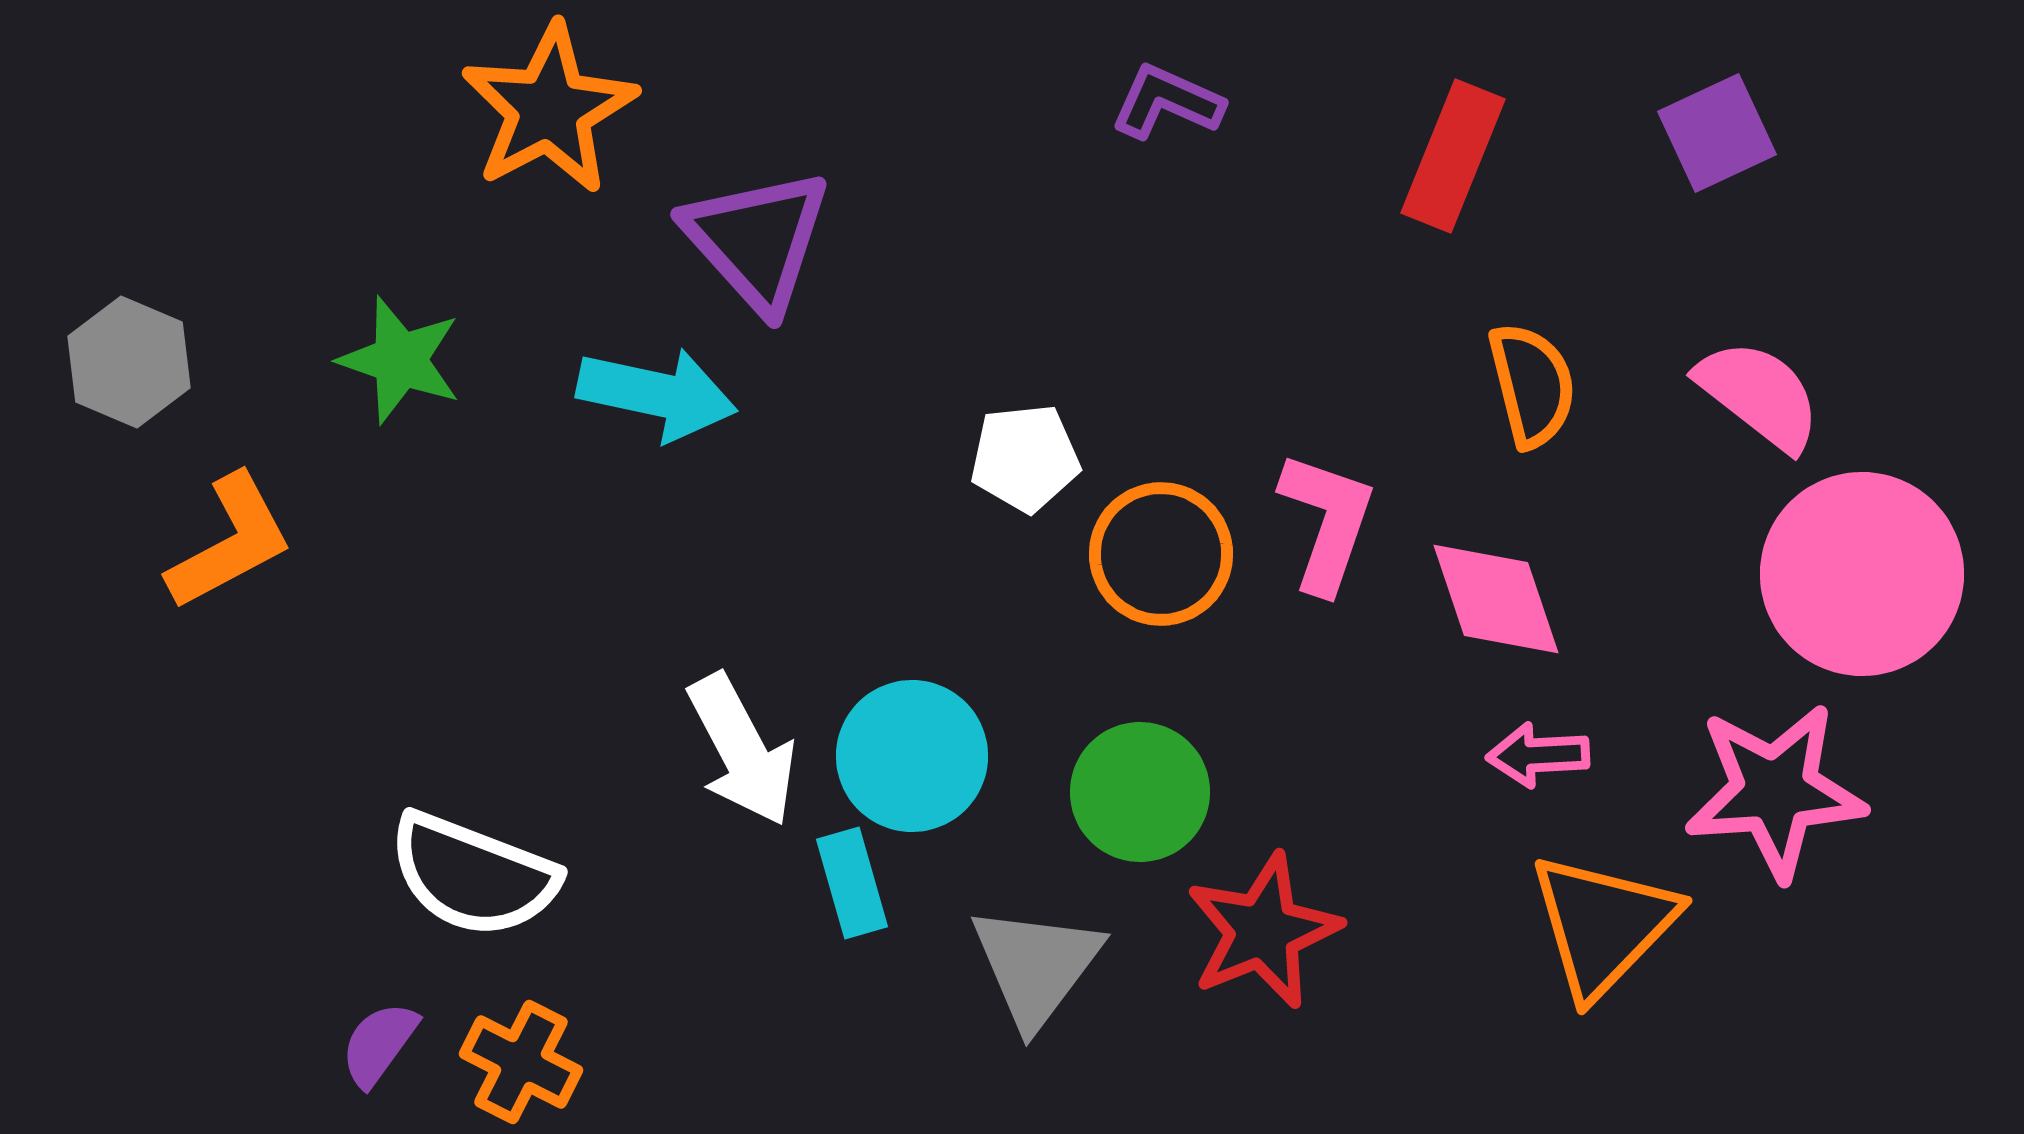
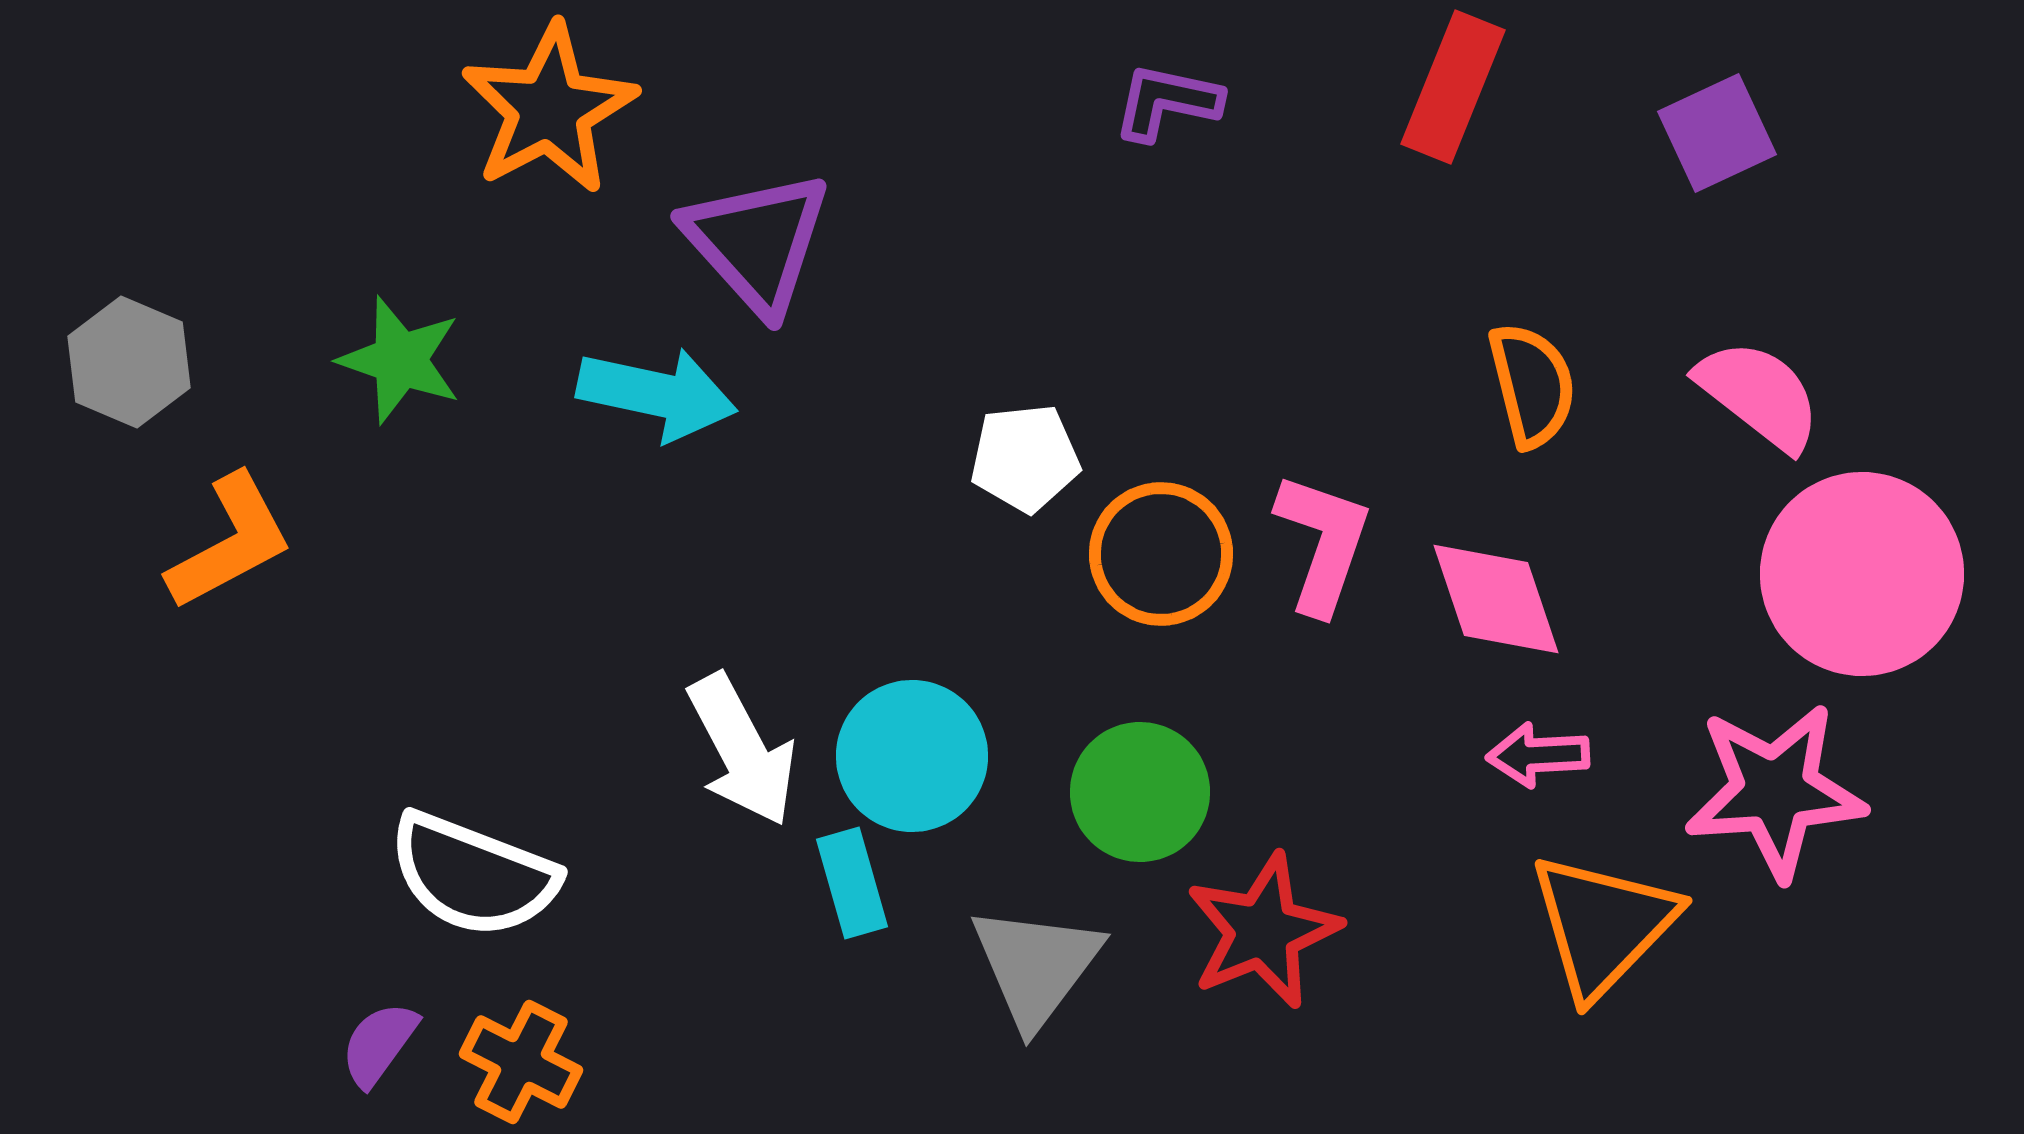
purple L-shape: rotated 12 degrees counterclockwise
red rectangle: moved 69 px up
purple triangle: moved 2 px down
pink L-shape: moved 4 px left, 21 px down
